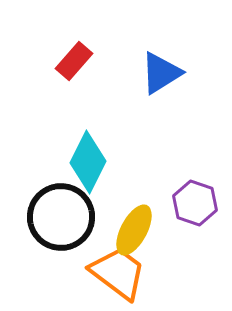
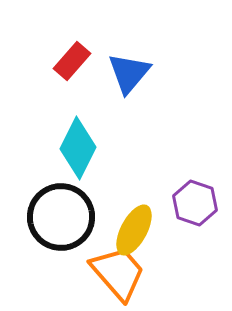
red rectangle: moved 2 px left
blue triangle: moved 32 px left; rotated 18 degrees counterclockwise
cyan diamond: moved 10 px left, 14 px up
orange trapezoid: rotated 12 degrees clockwise
